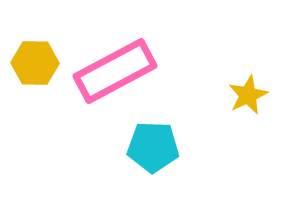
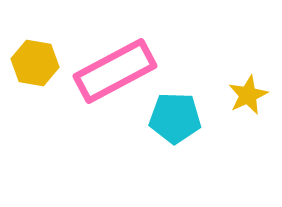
yellow hexagon: rotated 9 degrees clockwise
cyan pentagon: moved 22 px right, 29 px up
